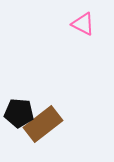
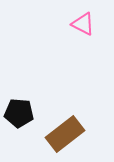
brown rectangle: moved 22 px right, 10 px down
